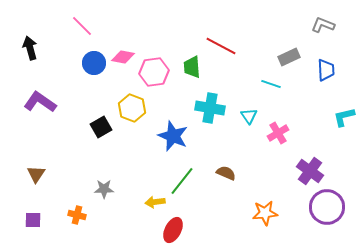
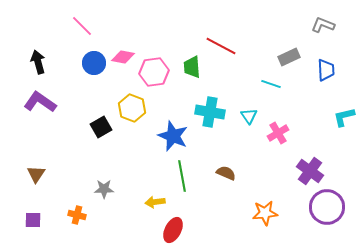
black arrow: moved 8 px right, 14 px down
cyan cross: moved 4 px down
green line: moved 5 px up; rotated 48 degrees counterclockwise
